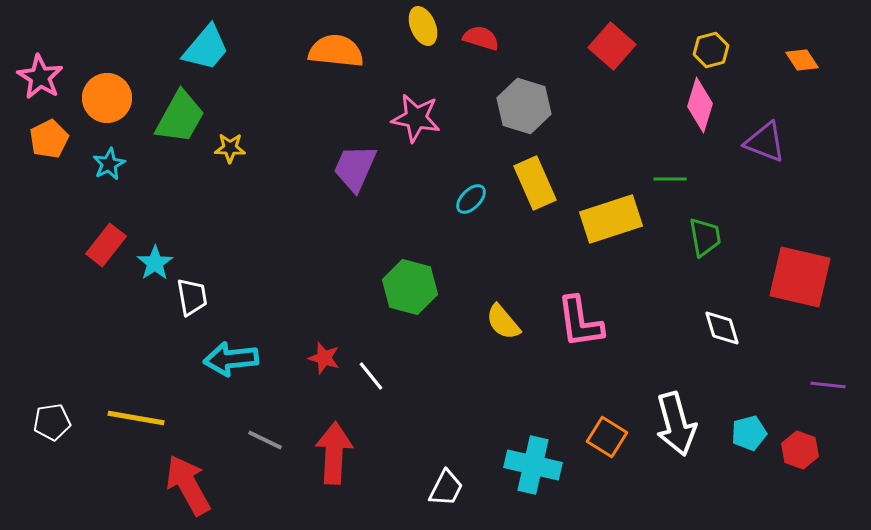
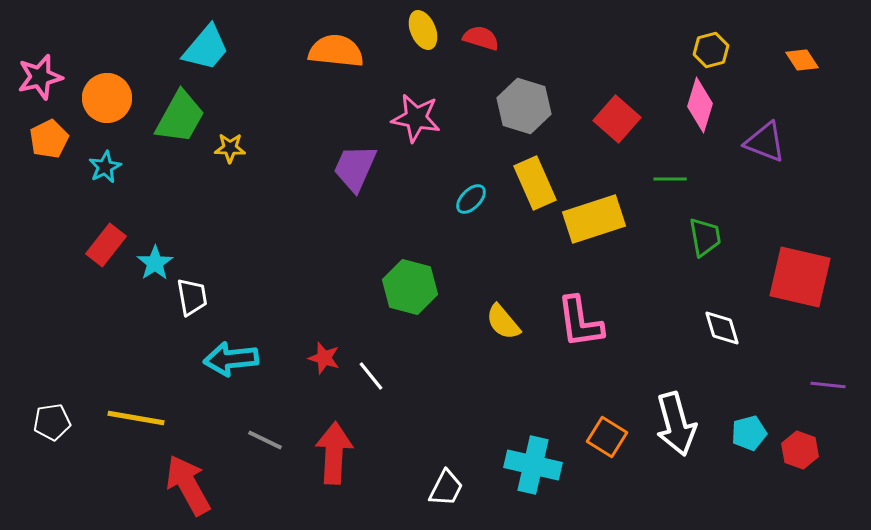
yellow ellipse at (423, 26): moved 4 px down
red square at (612, 46): moved 5 px right, 73 px down
pink star at (40, 77): rotated 27 degrees clockwise
cyan star at (109, 164): moved 4 px left, 3 px down
yellow rectangle at (611, 219): moved 17 px left
